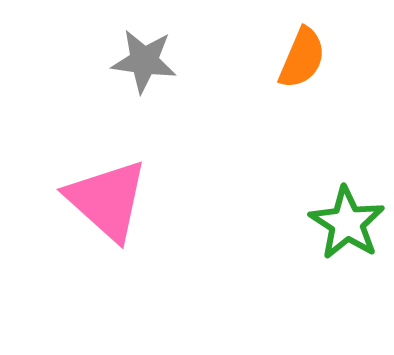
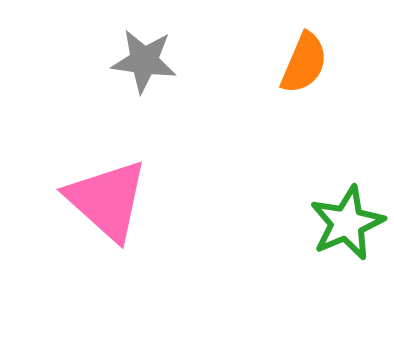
orange semicircle: moved 2 px right, 5 px down
green star: rotated 16 degrees clockwise
